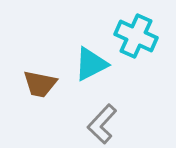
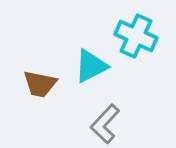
cyan triangle: moved 2 px down
gray L-shape: moved 3 px right
